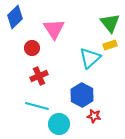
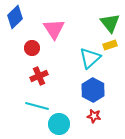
blue hexagon: moved 11 px right, 5 px up
